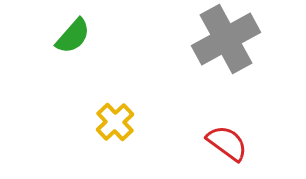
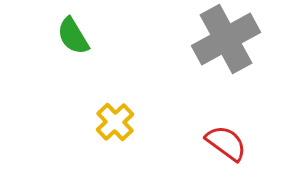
green semicircle: rotated 108 degrees clockwise
red semicircle: moved 1 px left
